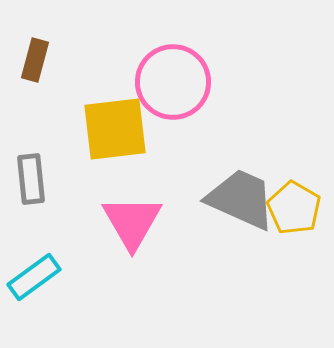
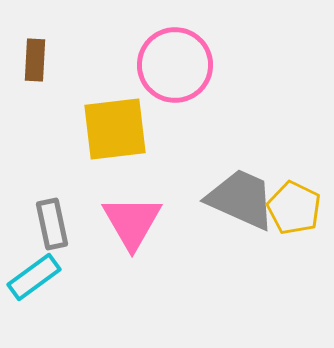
brown rectangle: rotated 12 degrees counterclockwise
pink circle: moved 2 px right, 17 px up
gray rectangle: moved 21 px right, 45 px down; rotated 6 degrees counterclockwise
yellow pentagon: rotated 4 degrees counterclockwise
